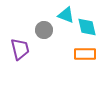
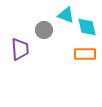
purple trapezoid: rotated 10 degrees clockwise
